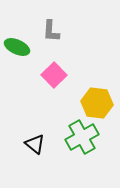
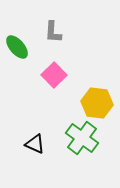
gray L-shape: moved 2 px right, 1 px down
green ellipse: rotated 25 degrees clockwise
green cross: moved 1 px down; rotated 24 degrees counterclockwise
black triangle: rotated 15 degrees counterclockwise
